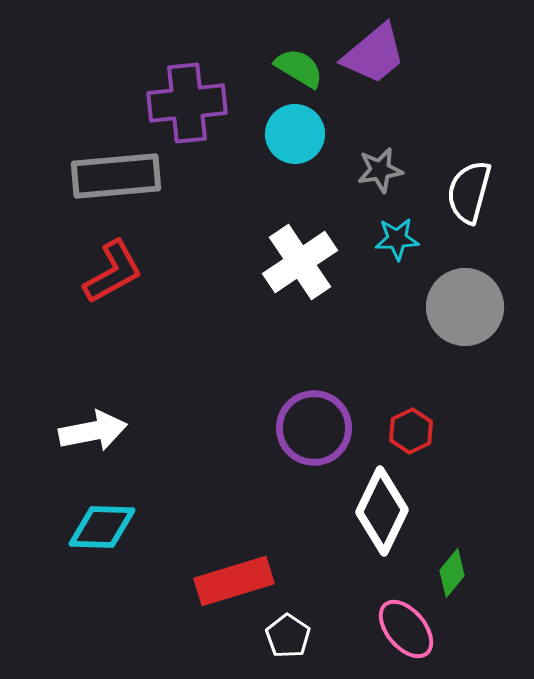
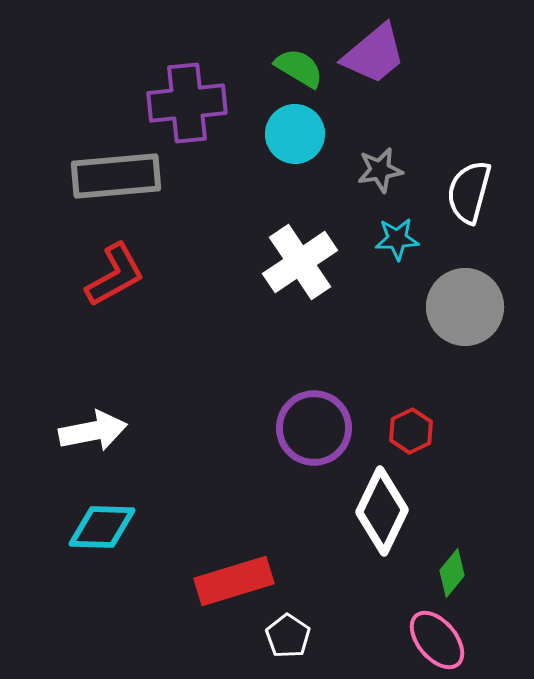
red L-shape: moved 2 px right, 3 px down
pink ellipse: moved 31 px right, 11 px down
